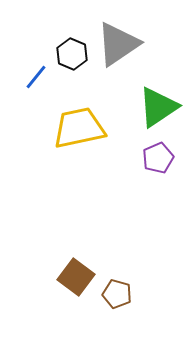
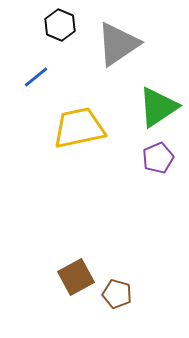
black hexagon: moved 12 px left, 29 px up
blue line: rotated 12 degrees clockwise
brown square: rotated 24 degrees clockwise
